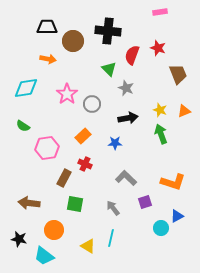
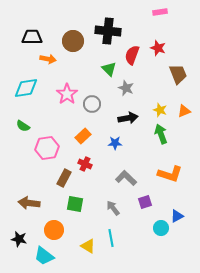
black trapezoid: moved 15 px left, 10 px down
orange L-shape: moved 3 px left, 8 px up
cyan line: rotated 24 degrees counterclockwise
